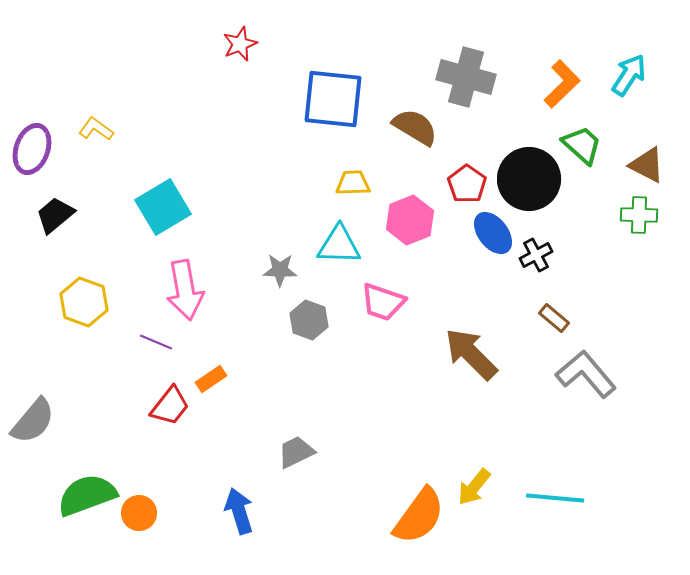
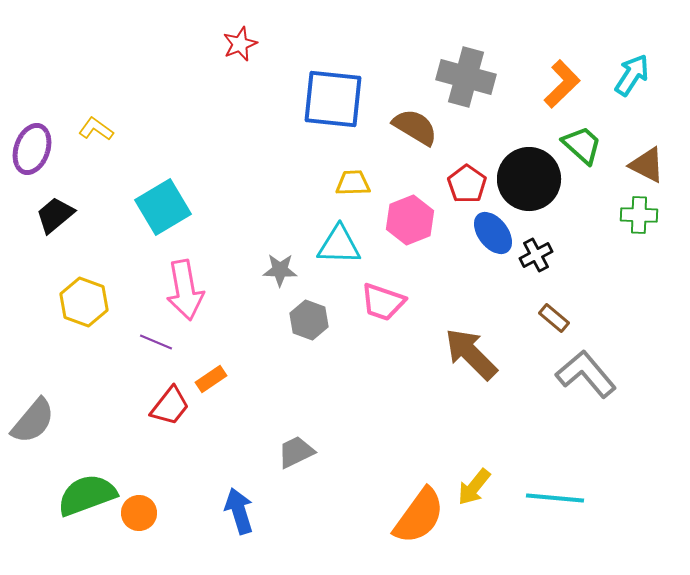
cyan arrow: moved 3 px right
